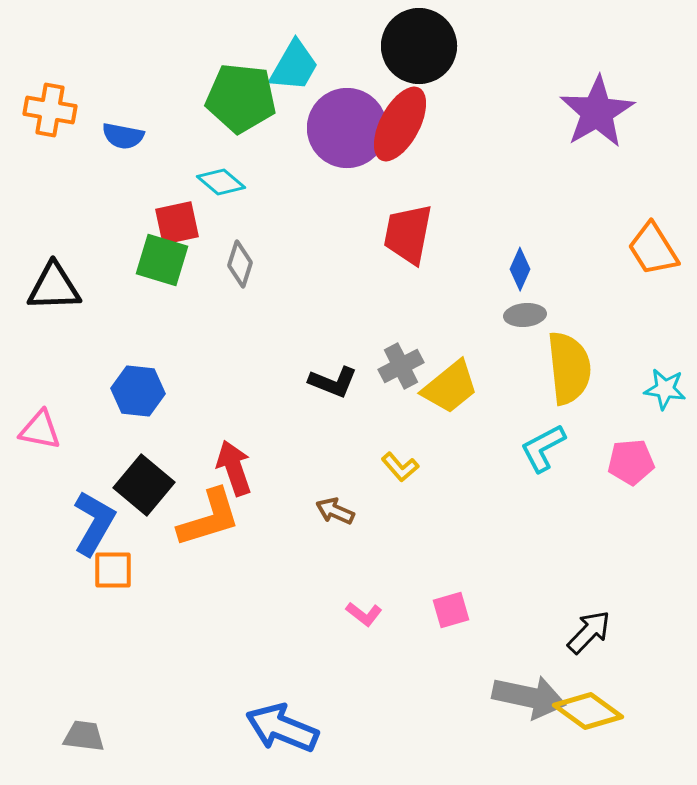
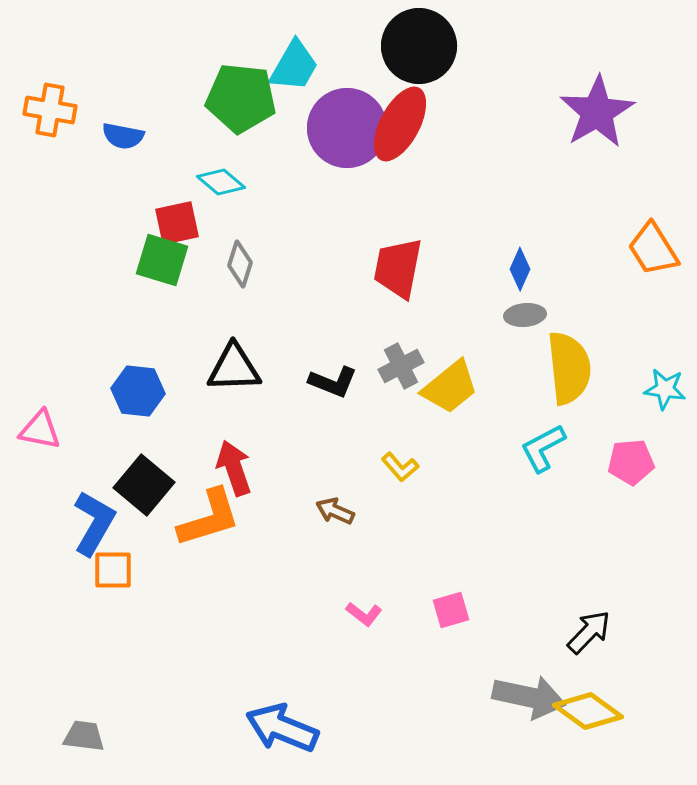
red trapezoid: moved 10 px left, 34 px down
black triangle: moved 180 px right, 81 px down
